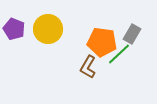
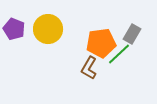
orange pentagon: moved 1 px left, 1 px down; rotated 16 degrees counterclockwise
brown L-shape: moved 1 px right, 1 px down
